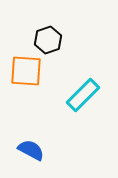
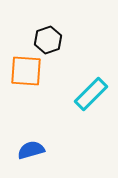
cyan rectangle: moved 8 px right, 1 px up
blue semicircle: rotated 44 degrees counterclockwise
